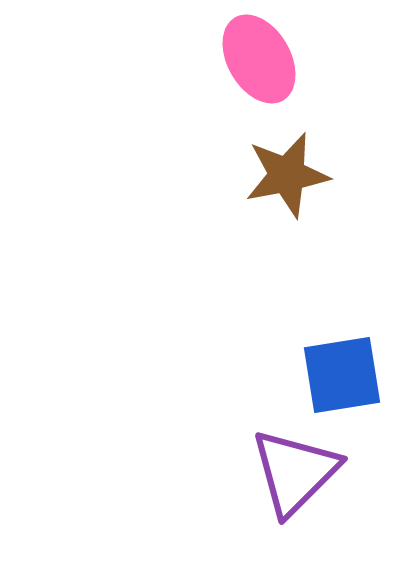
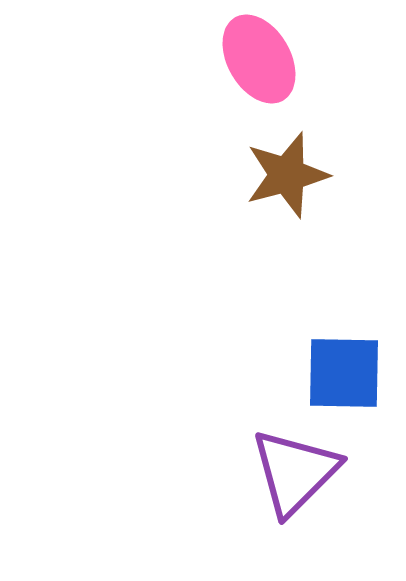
brown star: rotated 4 degrees counterclockwise
blue square: moved 2 px right, 2 px up; rotated 10 degrees clockwise
